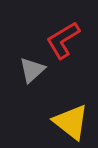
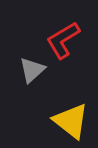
yellow triangle: moved 1 px up
